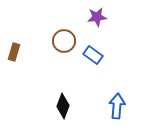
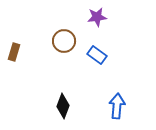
blue rectangle: moved 4 px right
